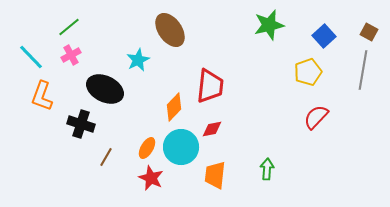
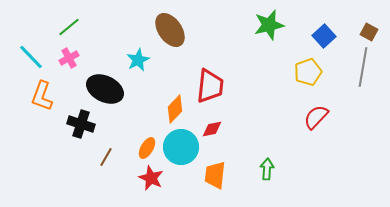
pink cross: moved 2 px left, 3 px down
gray line: moved 3 px up
orange diamond: moved 1 px right, 2 px down
